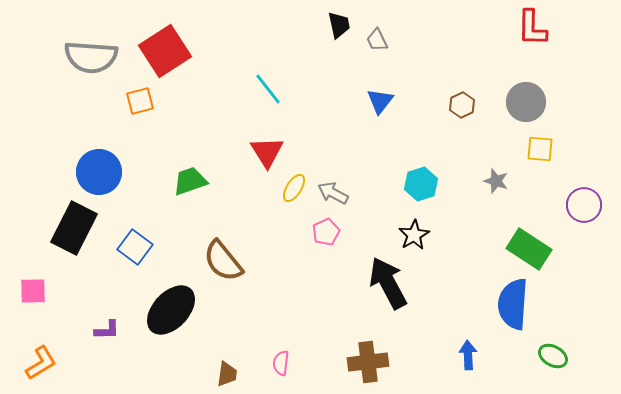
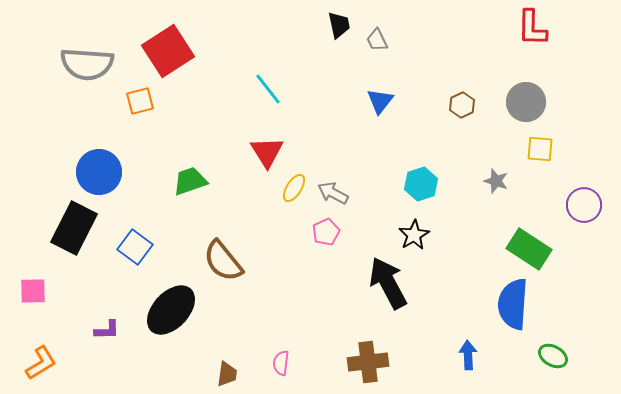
red square: moved 3 px right
gray semicircle: moved 4 px left, 7 px down
